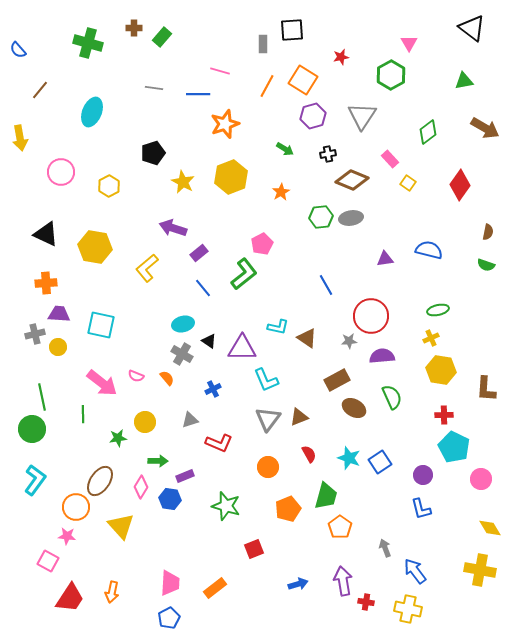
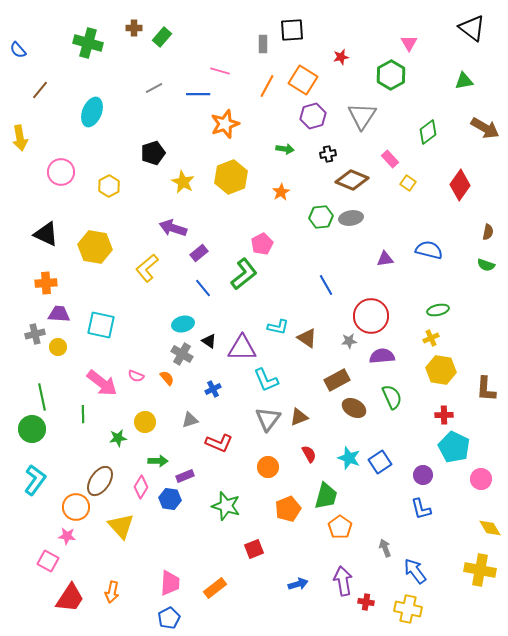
gray line at (154, 88): rotated 36 degrees counterclockwise
green arrow at (285, 149): rotated 24 degrees counterclockwise
